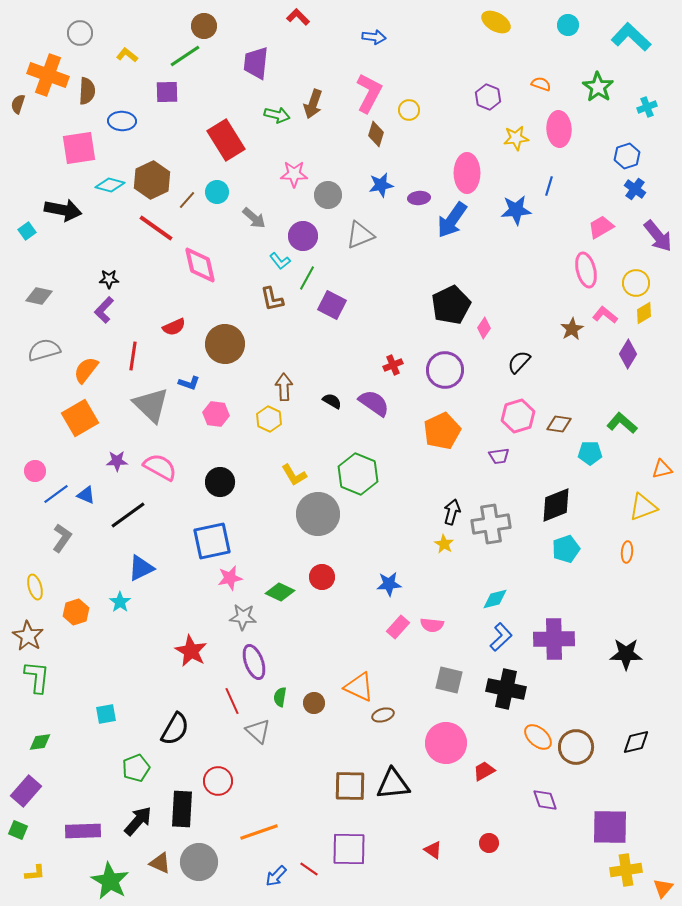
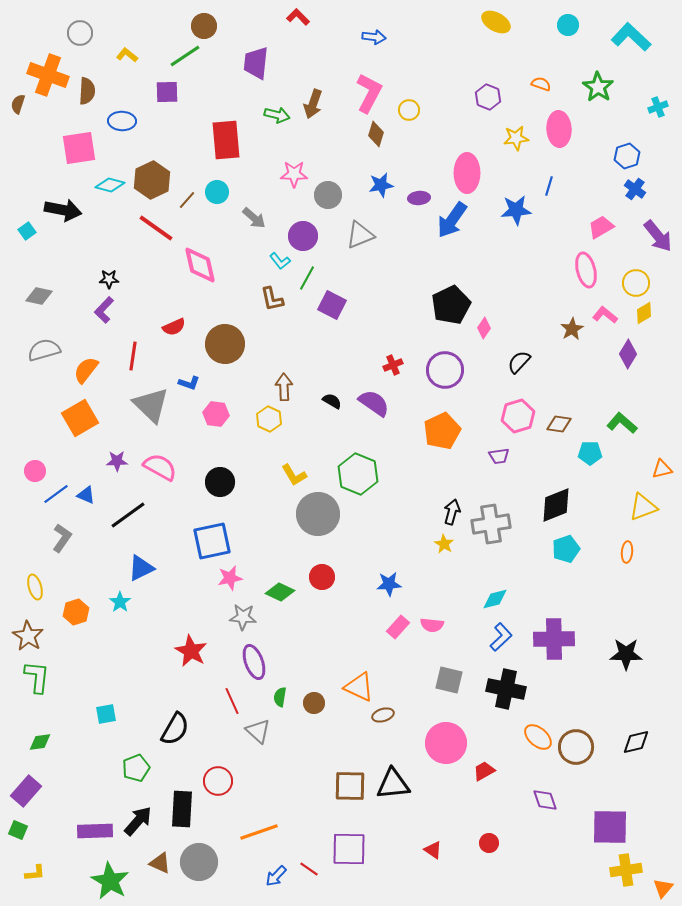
cyan cross at (647, 107): moved 11 px right
red rectangle at (226, 140): rotated 27 degrees clockwise
purple rectangle at (83, 831): moved 12 px right
